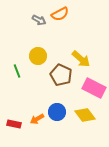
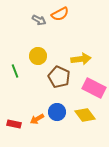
yellow arrow: rotated 48 degrees counterclockwise
green line: moved 2 px left
brown pentagon: moved 2 px left, 2 px down
